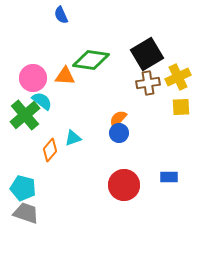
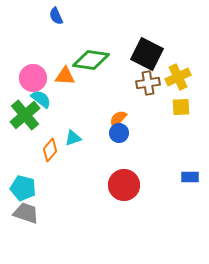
blue semicircle: moved 5 px left, 1 px down
black square: rotated 32 degrees counterclockwise
cyan semicircle: moved 1 px left, 2 px up
blue rectangle: moved 21 px right
